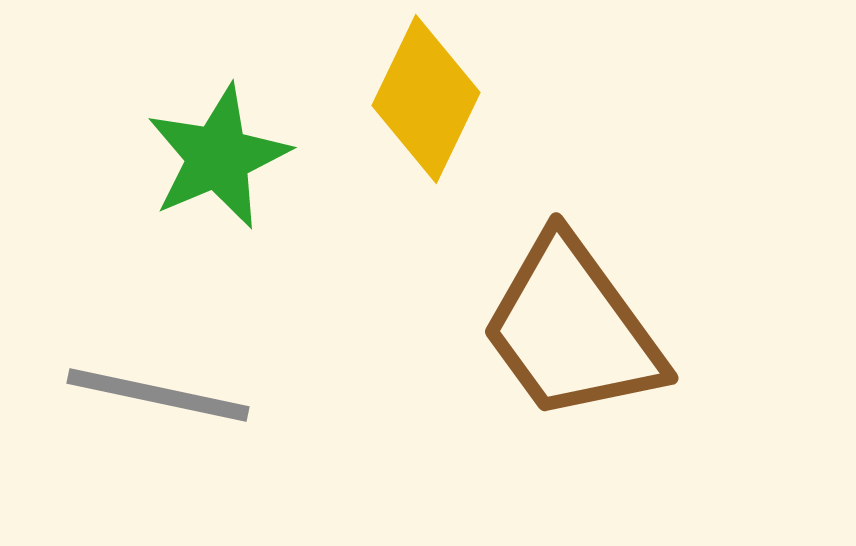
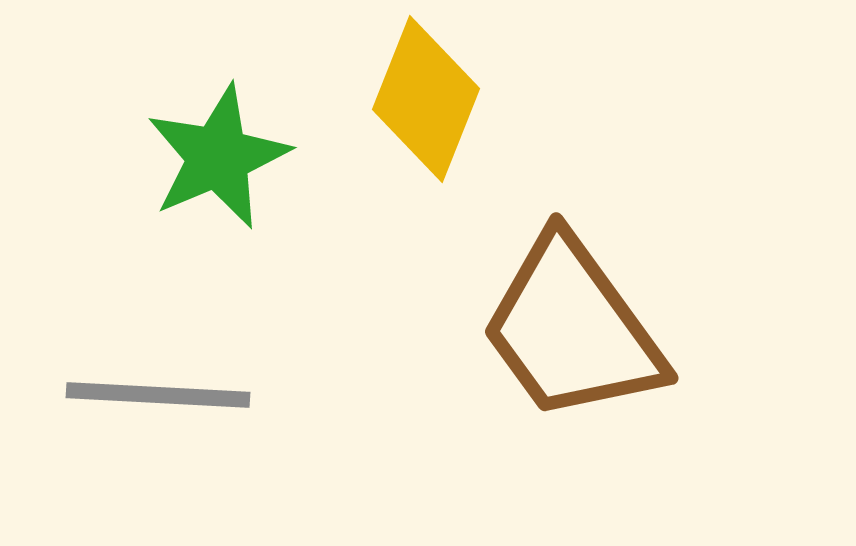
yellow diamond: rotated 4 degrees counterclockwise
gray line: rotated 9 degrees counterclockwise
